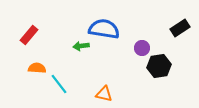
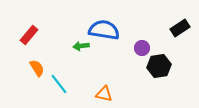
blue semicircle: moved 1 px down
orange semicircle: rotated 54 degrees clockwise
